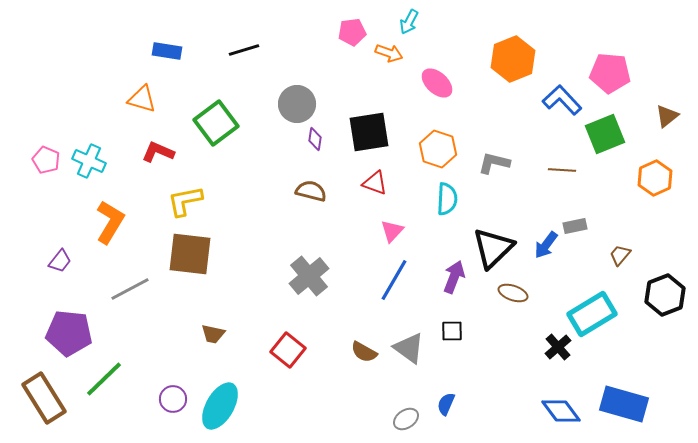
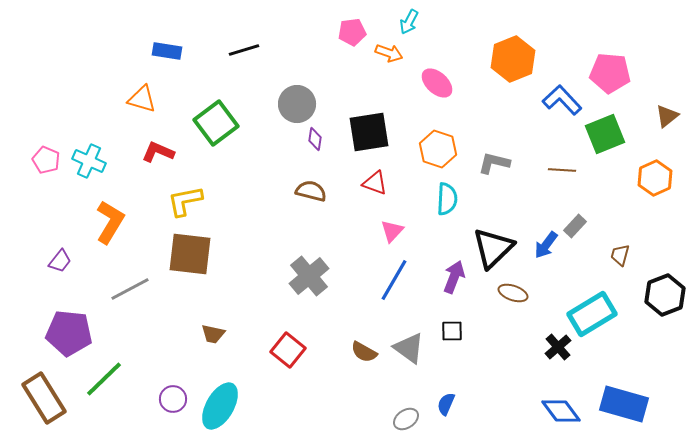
gray rectangle at (575, 226): rotated 35 degrees counterclockwise
brown trapezoid at (620, 255): rotated 25 degrees counterclockwise
